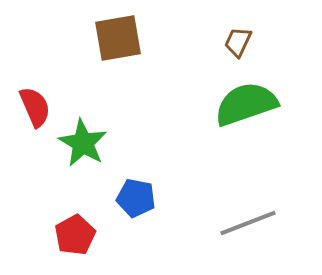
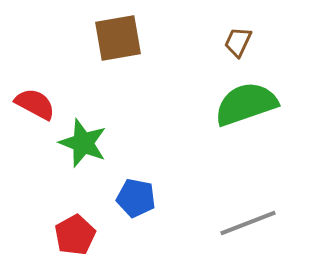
red semicircle: moved 3 px up; rotated 39 degrees counterclockwise
green star: rotated 9 degrees counterclockwise
